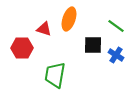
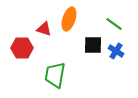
green line: moved 2 px left, 2 px up
blue cross: moved 4 px up
